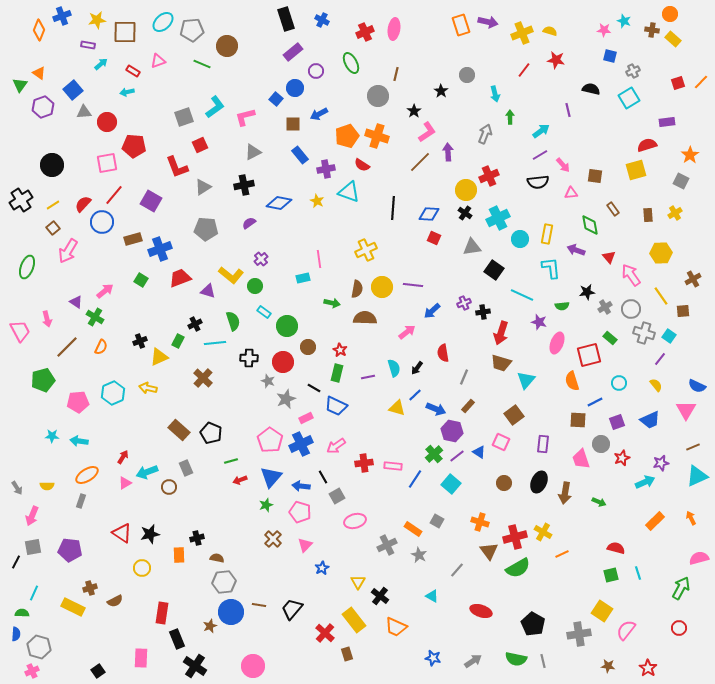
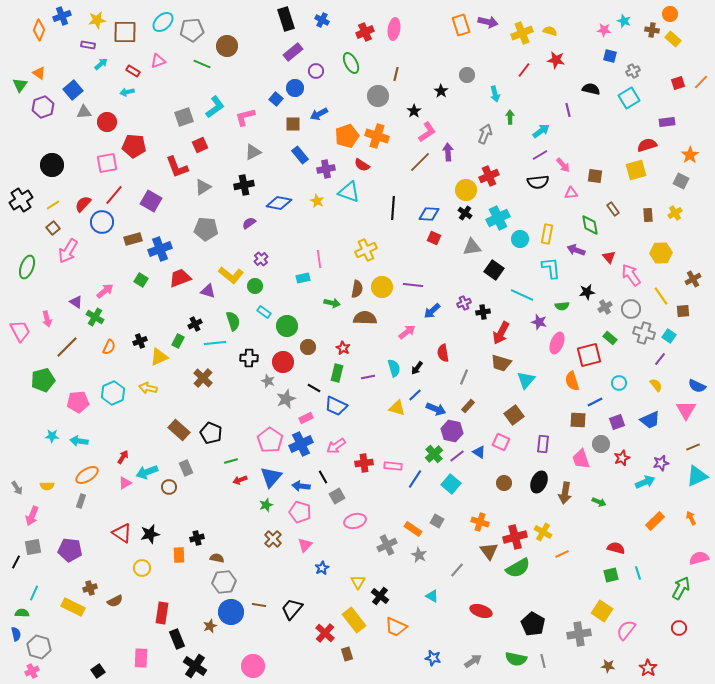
red arrow at (501, 333): rotated 10 degrees clockwise
orange semicircle at (101, 347): moved 8 px right
red star at (340, 350): moved 3 px right, 2 px up
blue semicircle at (16, 634): rotated 16 degrees counterclockwise
